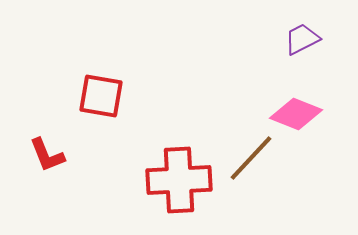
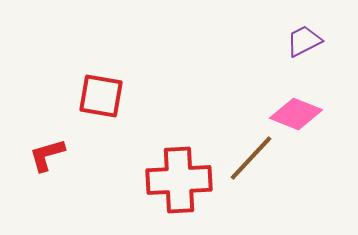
purple trapezoid: moved 2 px right, 2 px down
red L-shape: rotated 96 degrees clockwise
